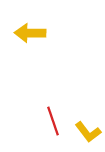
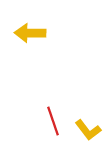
yellow L-shape: moved 2 px up
